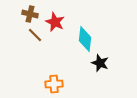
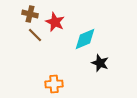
cyan diamond: rotated 60 degrees clockwise
